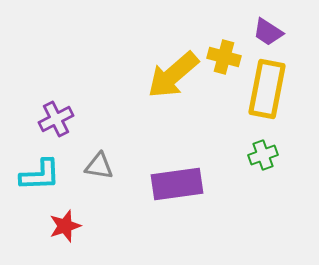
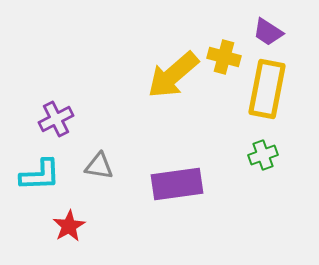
red star: moved 4 px right; rotated 12 degrees counterclockwise
